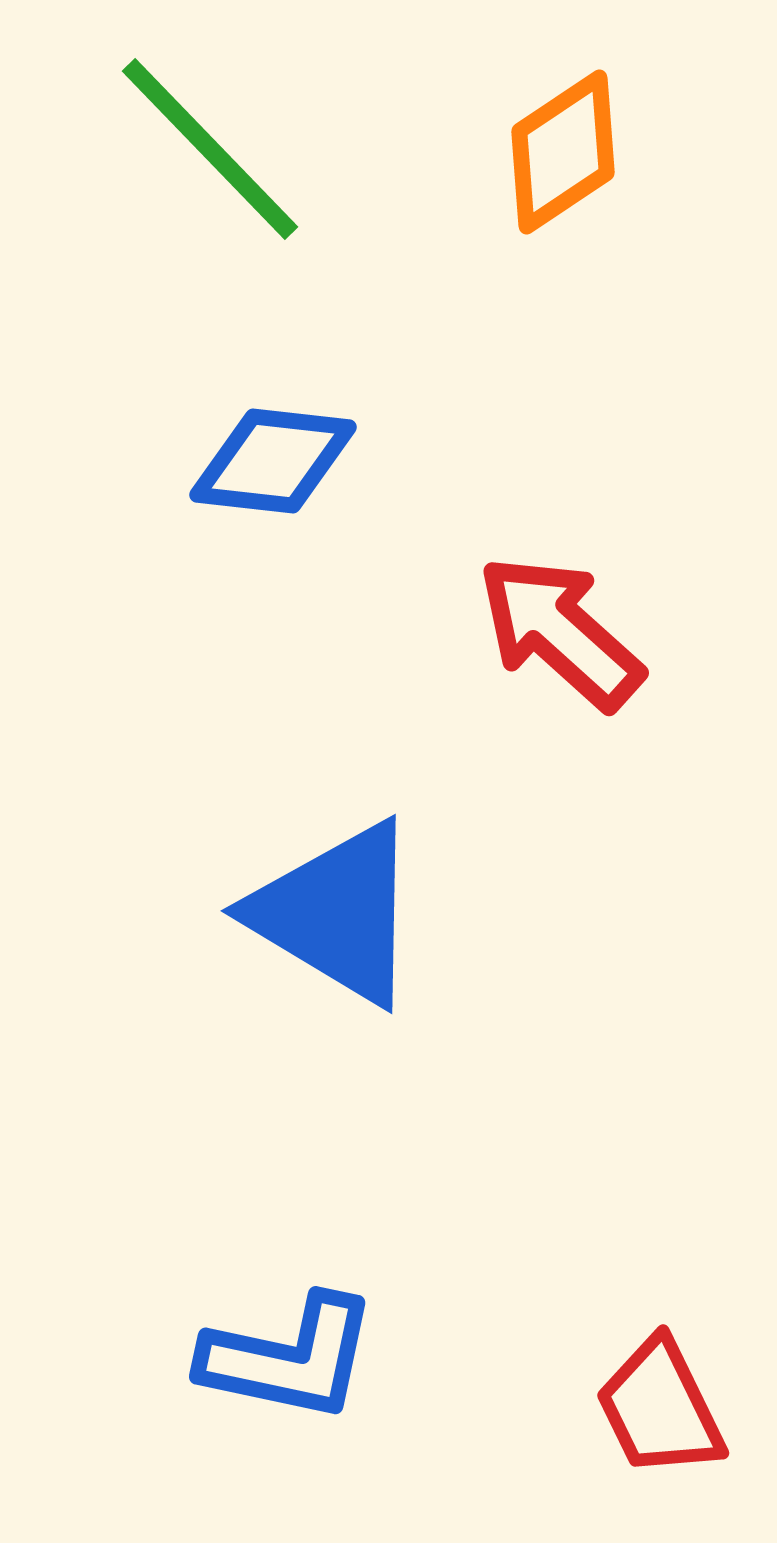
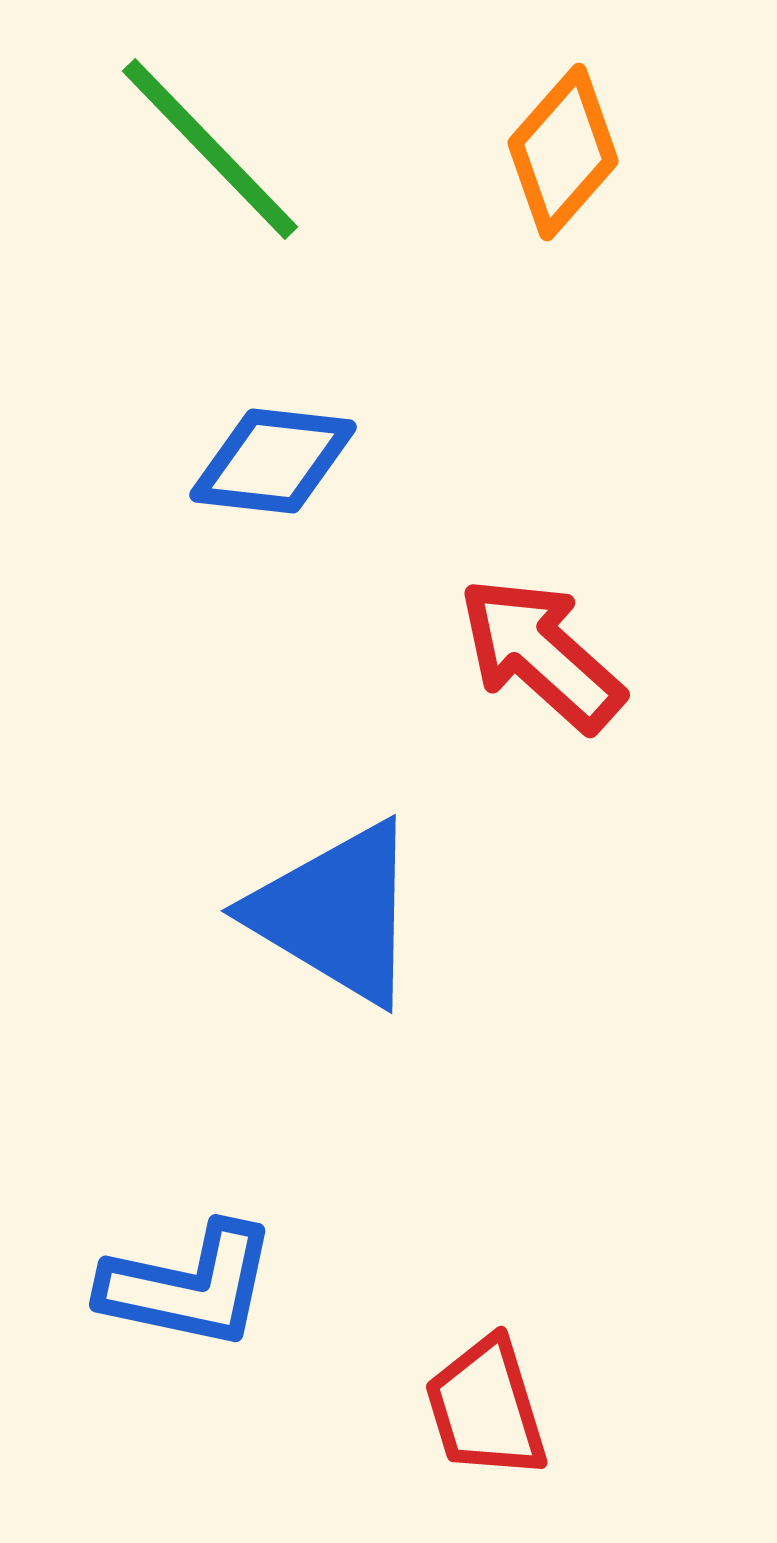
orange diamond: rotated 15 degrees counterclockwise
red arrow: moved 19 px left, 22 px down
blue L-shape: moved 100 px left, 72 px up
red trapezoid: moved 174 px left; rotated 9 degrees clockwise
